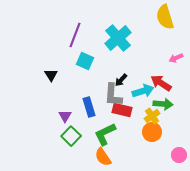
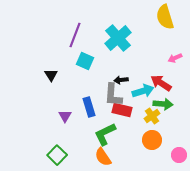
pink arrow: moved 1 px left
black arrow: rotated 40 degrees clockwise
orange circle: moved 8 px down
green square: moved 14 px left, 19 px down
